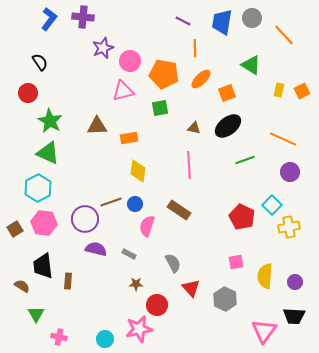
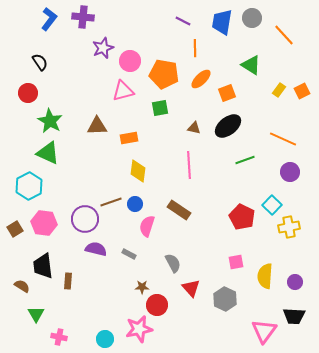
yellow rectangle at (279, 90): rotated 24 degrees clockwise
cyan hexagon at (38, 188): moved 9 px left, 2 px up
brown star at (136, 284): moved 6 px right, 3 px down
